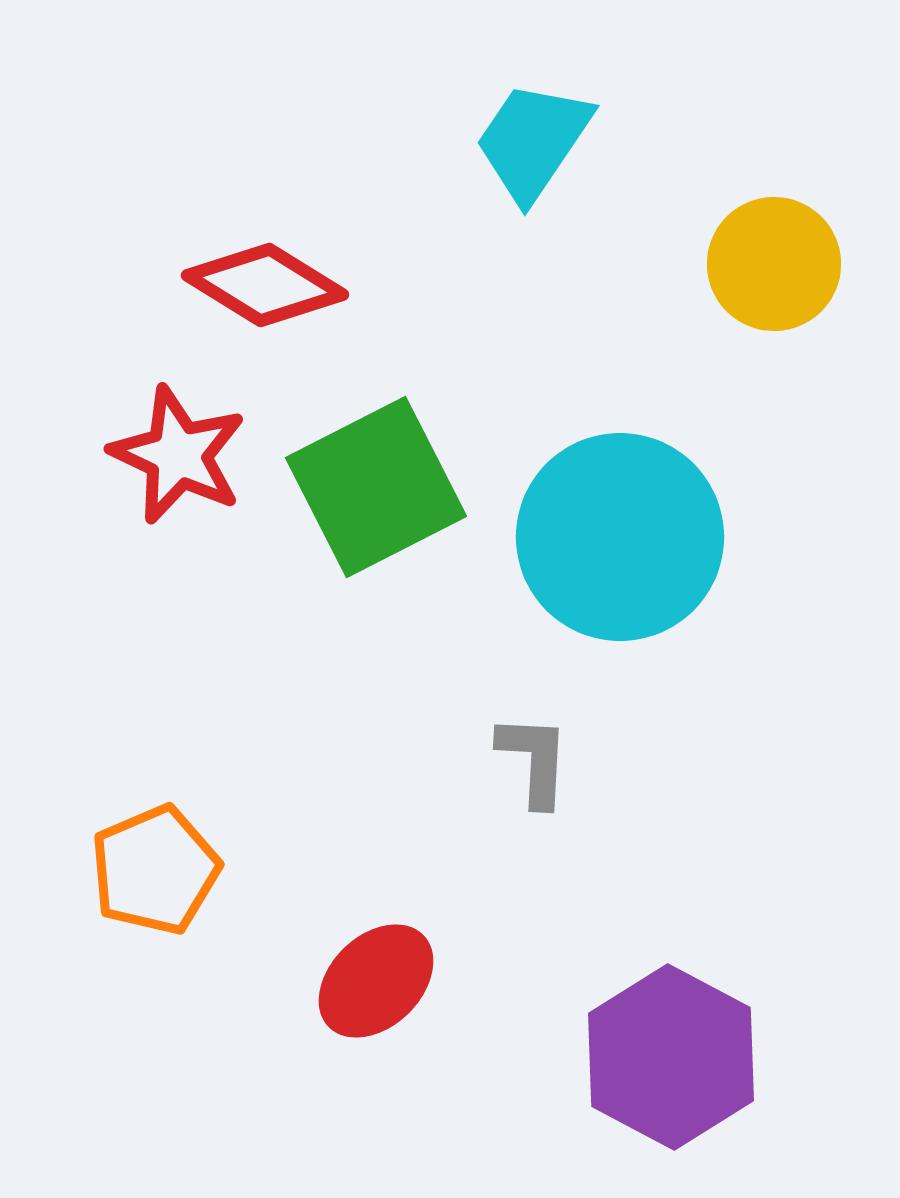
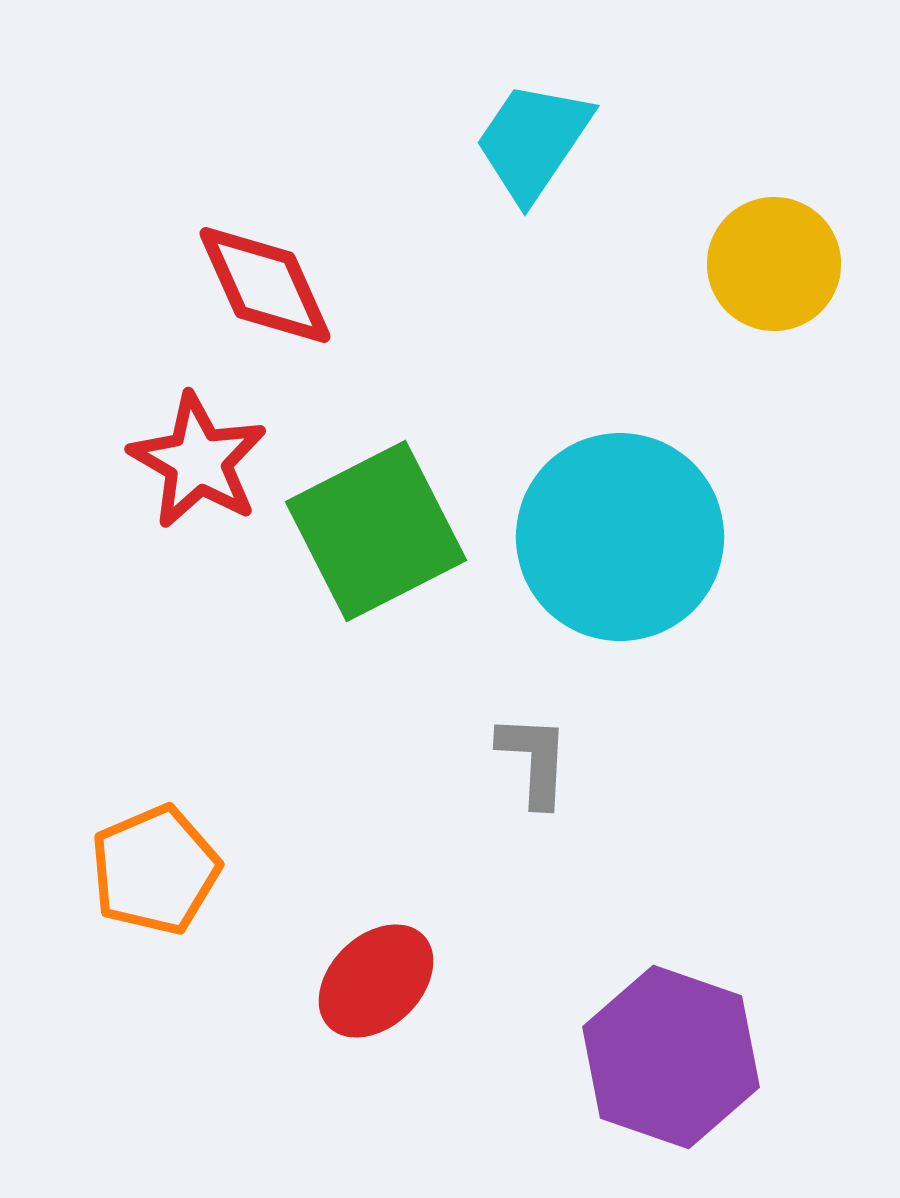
red diamond: rotated 34 degrees clockwise
red star: moved 20 px right, 6 px down; rotated 5 degrees clockwise
green square: moved 44 px down
purple hexagon: rotated 9 degrees counterclockwise
